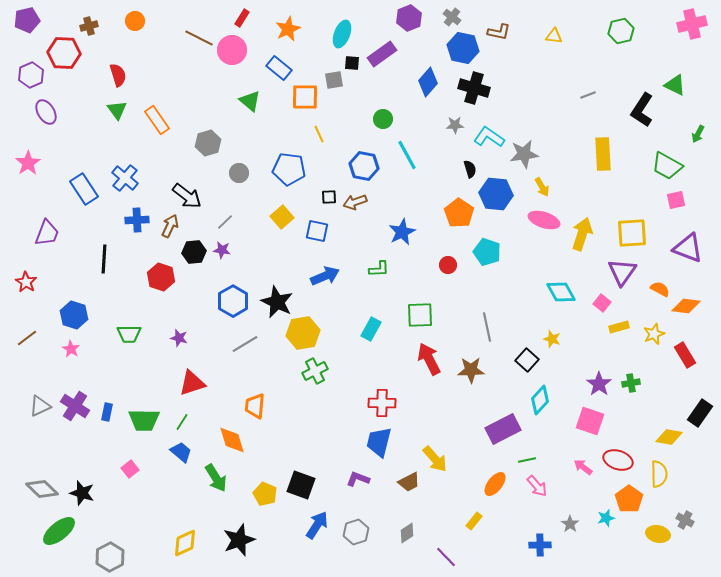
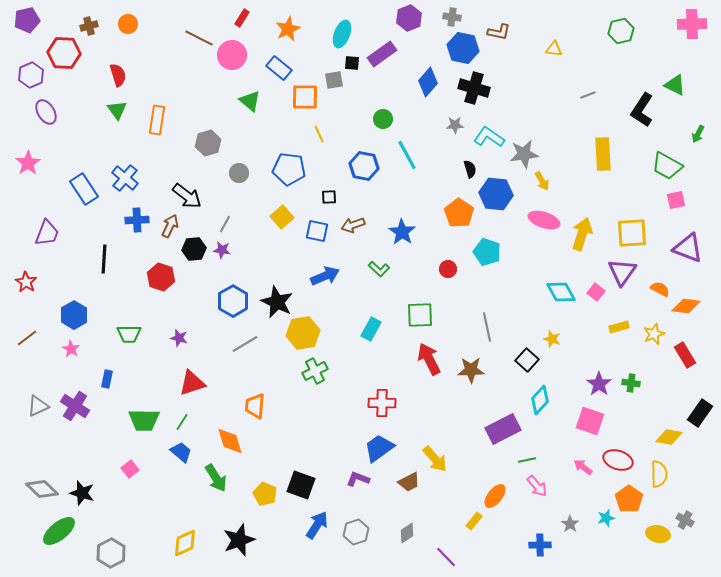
gray cross at (452, 17): rotated 30 degrees counterclockwise
orange circle at (135, 21): moved 7 px left, 3 px down
pink cross at (692, 24): rotated 12 degrees clockwise
yellow triangle at (554, 36): moved 13 px down
pink circle at (232, 50): moved 5 px down
orange rectangle at (157, 120): rotated 44 degrees clockwise
yellow arrow at (542, 187): moved 6 px up
brown arrow at (355, 202): moved 2 px left, 23 px down
gray line at (225, 222): moved 2 px down; rotated 18 degrees counterclockwise
blue star at (402, 232): rotated 12 degrees counterclockwise
black hexagon at (194, 252): moved 3 px up
red circle at (448, 265): moved 4 px down
green L-shape at (379, 269): rotated 45 degrees clockwise
pink square at (602, 303): moved 6 px left, 11 px up
blue hexagon at (74, 315): rotated 12 degrees clockwise
green cross at (631, 383): rotated 18 degrees clockwise
gray triangle at (40, 406): moved 2 px left
blue rectangle at (107, 412): moved 33 px up
orange diamond at (232, 440): moved 2 px left, 1 px down
blue trapezoid at (379, 442): moved 6 px down; rotated 40 degrees clockwise
orange ellipse at (495, 484): moved 12 px down
gray hexagon at (110, 557): moved 1 px right, 4 px up
